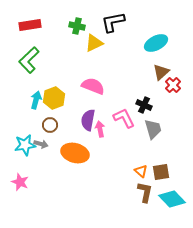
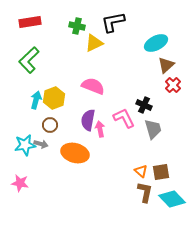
red rectangle: moved 3 px up
brown triangle: moved 5 px right, 7 px up
pink star: moved 1 px down; rotated 12 degrees counterclockwise
